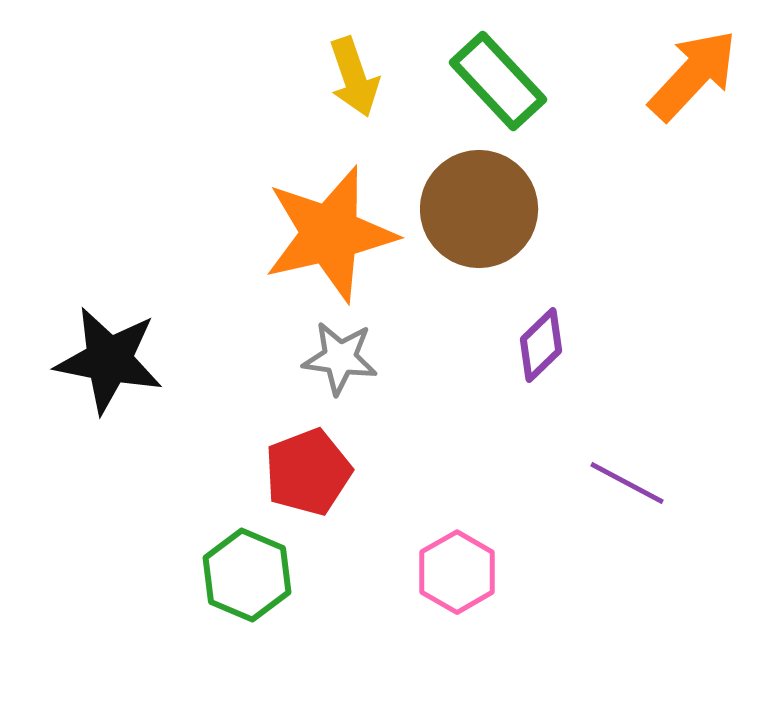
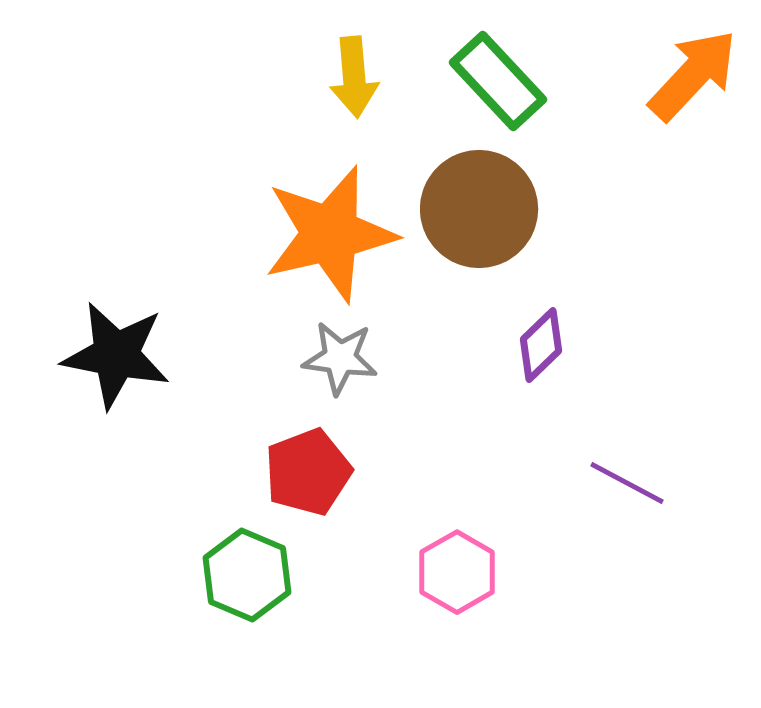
yellow arrow: rotated 14 degrees clockwise
black star: moved 7 px right, 5 px up
